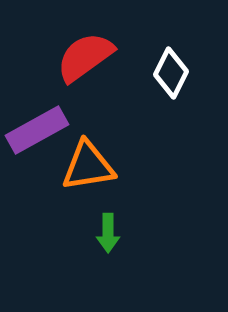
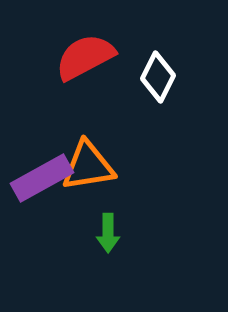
red semicircle: rotated 8 degrees clockwise
white diamond: moved 13 px left, 4 px down
purple rectangle: moved 5 px right, 48 px down
